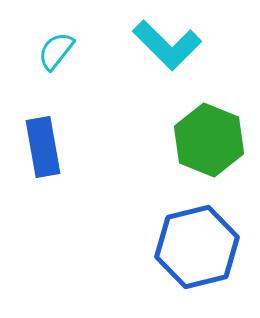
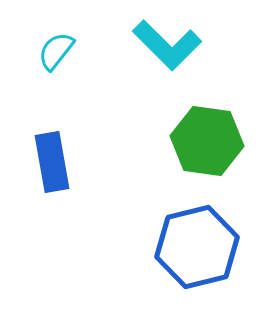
green hexagon: moved 2 px left, 1 px down; rotated 14 degrees counterclockwise
blue rectangle: moved 9 px right, 15 px down
